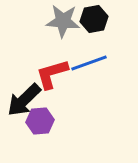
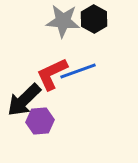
black hexagon: rotated 20 degrees counterclockwise
blue line: moved 11 px left, 8 px down
red L-shape: rotated 9 degrees counterclockwise
